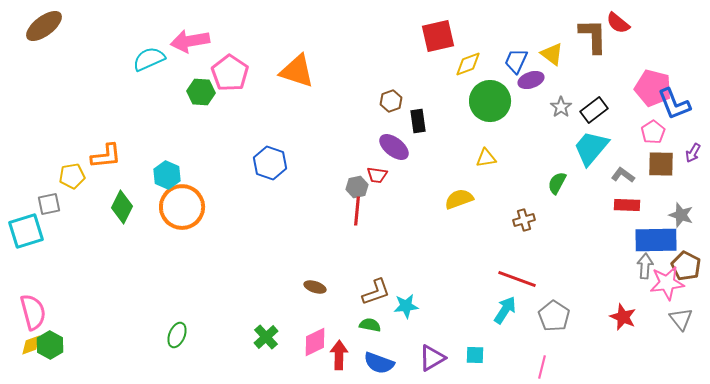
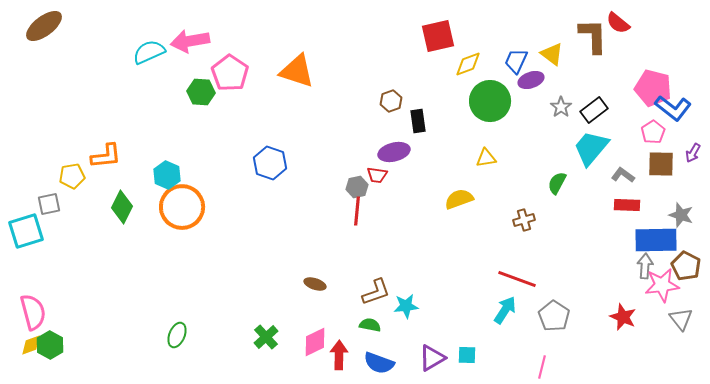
cyan semicircle at (149, 59): moved 7 px up
blue L-shape at (674, 104): moved 1 px left, 4 px down; rotated 30 degrees counterclockwise
purple ellipse at (394, 147): moved 5 px down; rotated 52 degrees counterclockwise
pink star at (667, 283): moved 5 px left, 2 px down
brown ellipse at (315, 287): moved 3 px up
cyan square at (475, 355): moved 8 px left
